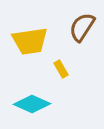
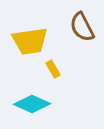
brown semicircle: rotated 60 degrees counterclockwise
yellow rectangle: moved 8 px left
